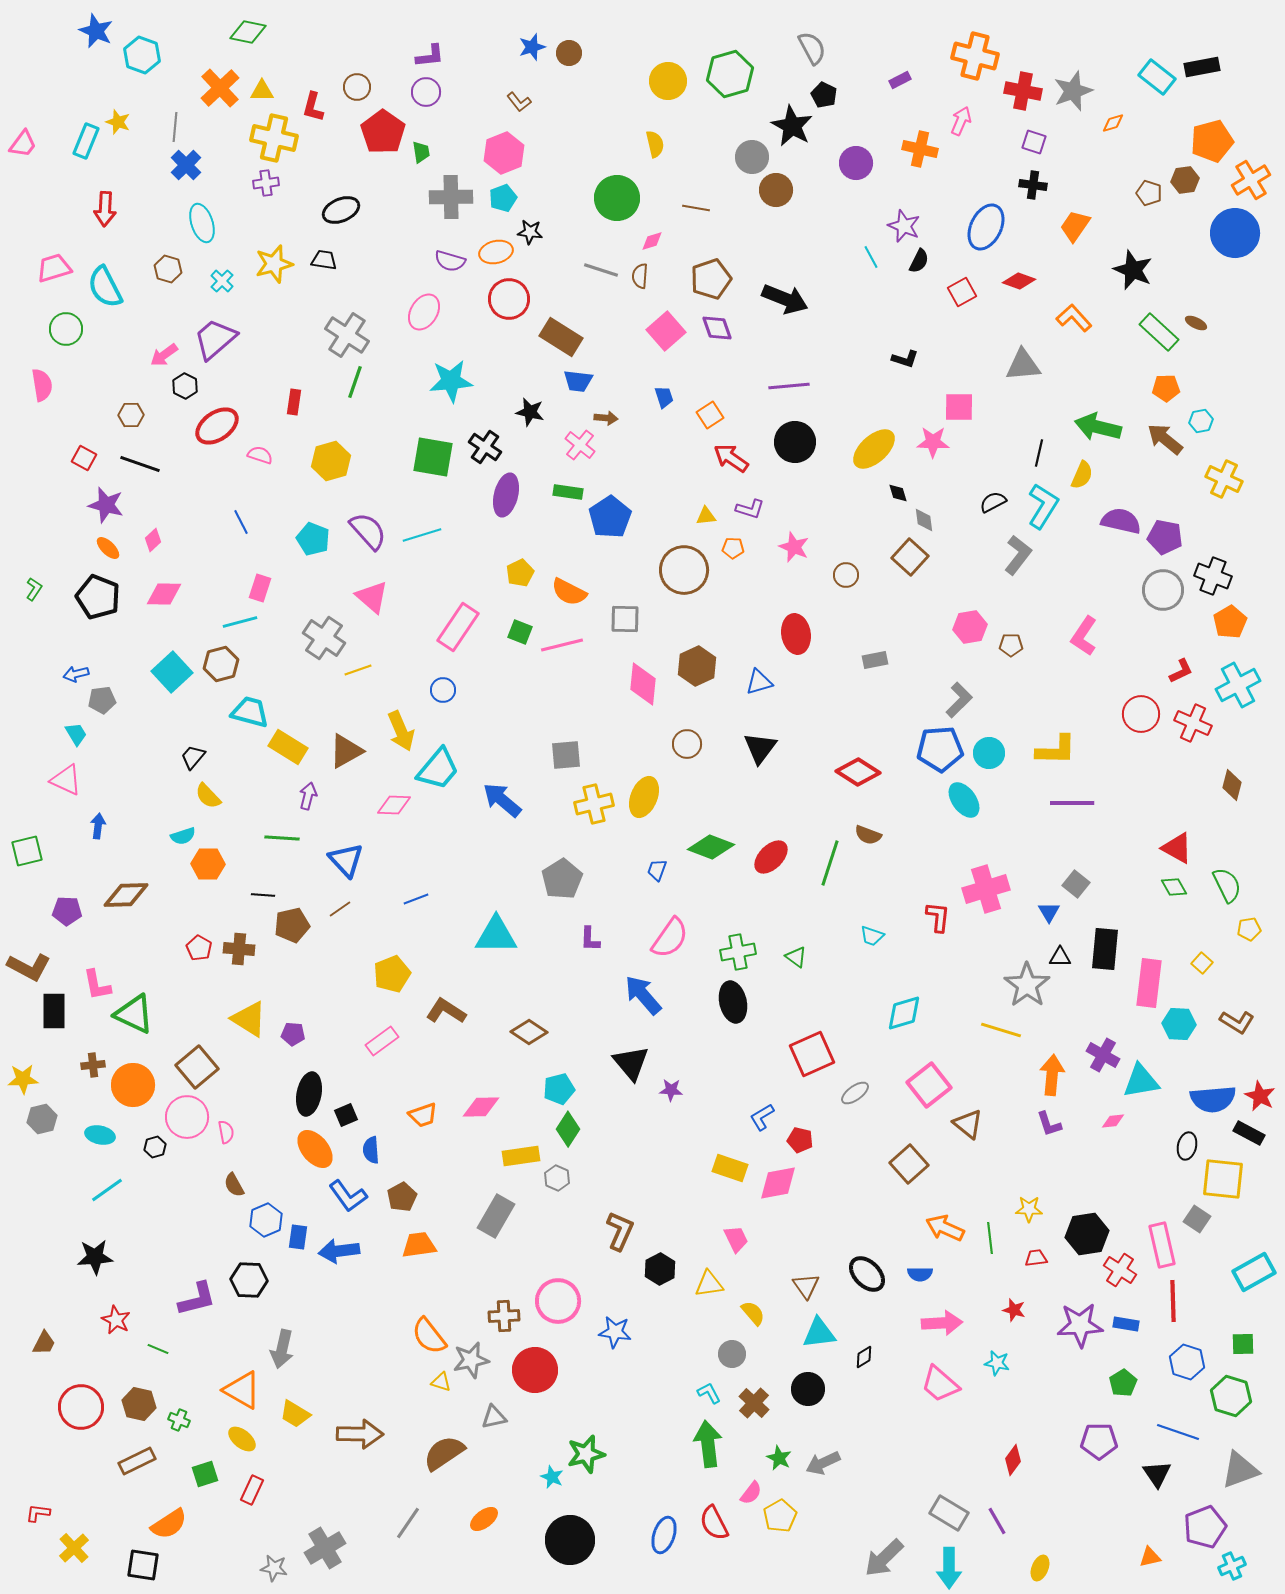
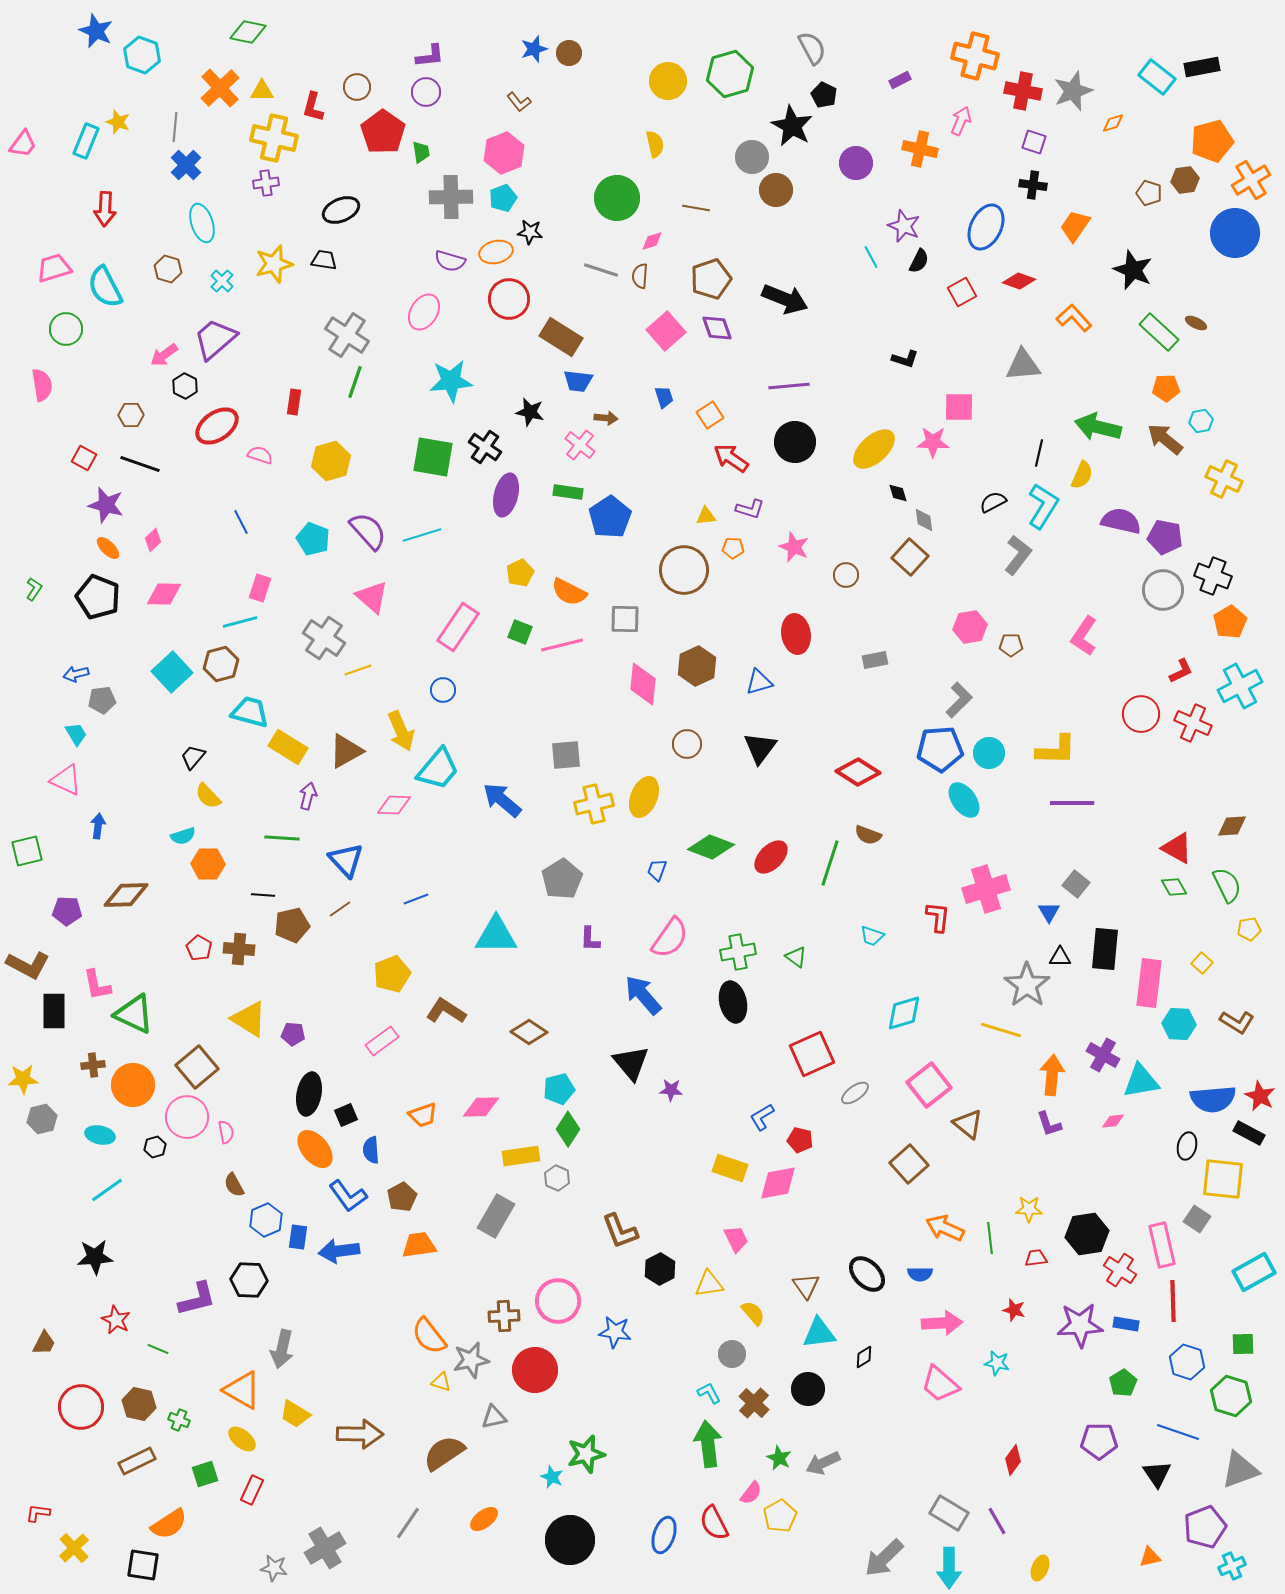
blue star at (532, 47): moved 2 px right, 2 px down
cyan cross at (1238, 685): moved 2 px right, 1 px down
brown diamond at (1232, 785): moved 41 px down; rotated 72 degrees clockwise
brown L-shape at (29, 967): moved 1 px left, 2 px up
brown L-shape at (620, 1231): rotated 135 degrees clockwise
